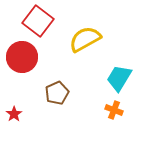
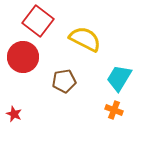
yellow semicircle: rotated 56 degrees clockwise
red circle: moved 1 px right
brown pentagon: moved 7 px right, 12 px up; rotated 15 degrees clockwise
red star: rotated 14 degrees counterclockwise
